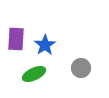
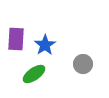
gray circle: moved 2 px right, 4 px up
green ellipse: rotated 10 degrees counterclockwise
